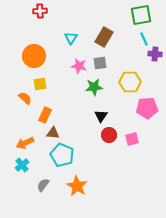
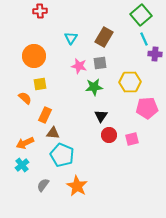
green square: rotated 30 degrees counterclockwise
